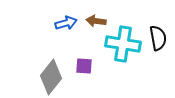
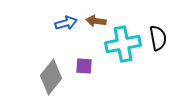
cyan cross: rotated 20 degrees counterclockwise
